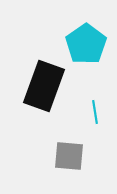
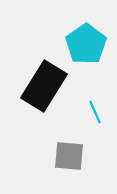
black rectangle: rotated 12 degrees clockwise
cyan line: rotated 15 degrees counterclockwise
